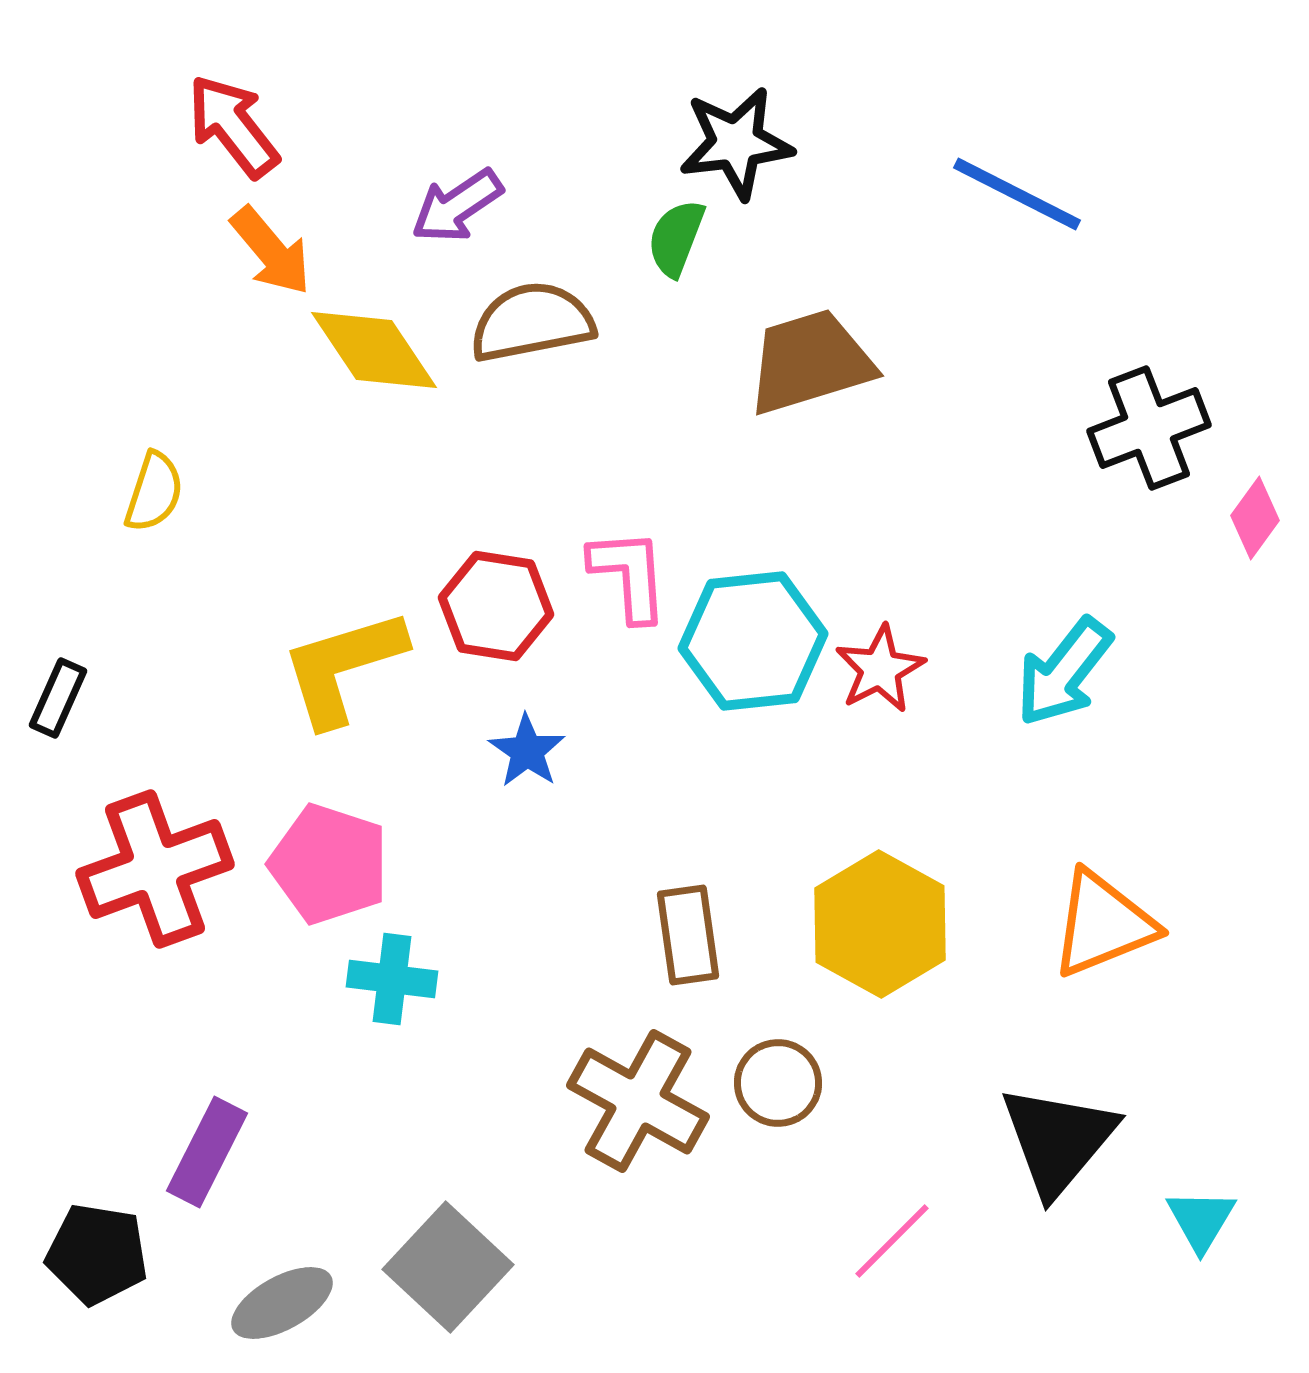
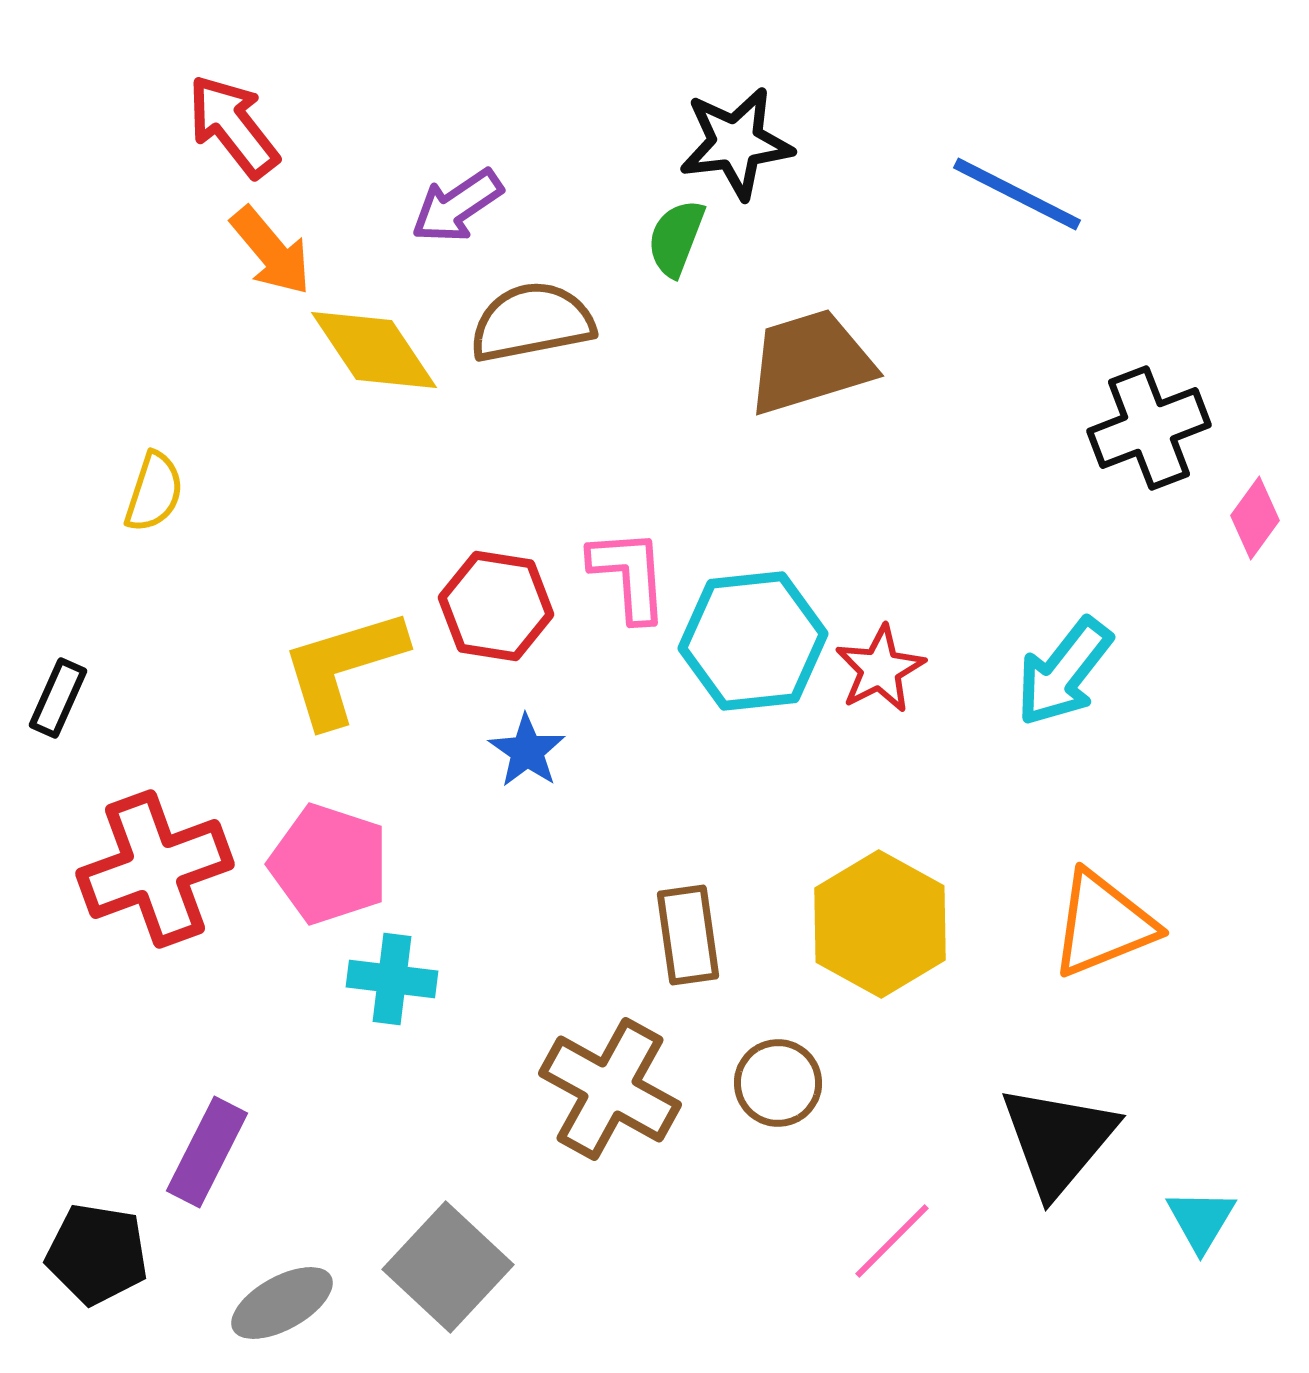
brown cross: moved 28 px left, 12 px up
